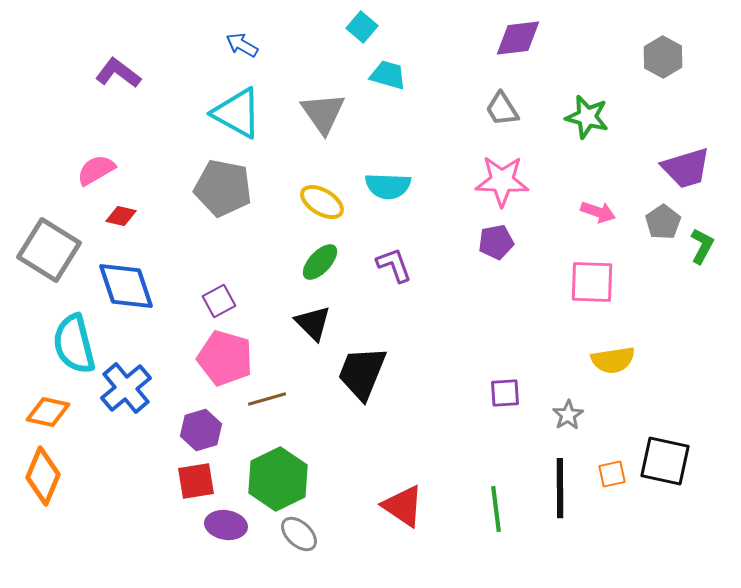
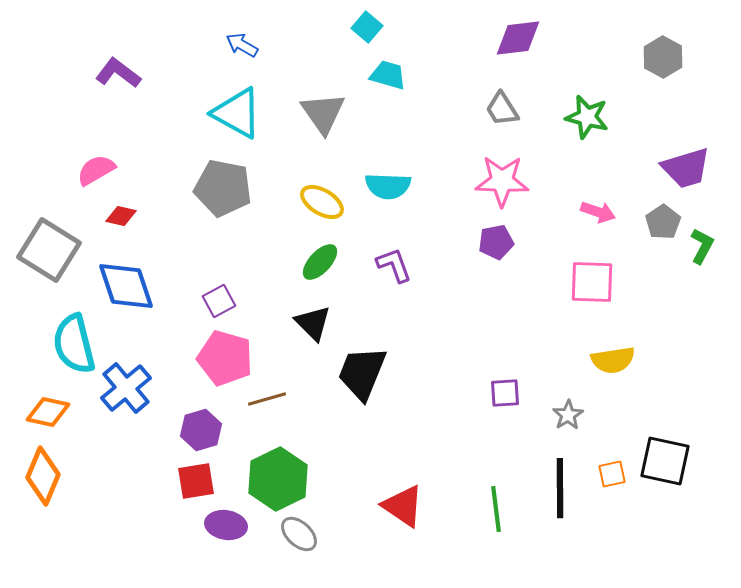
cyan square at (362, 27): moved 5 px right
